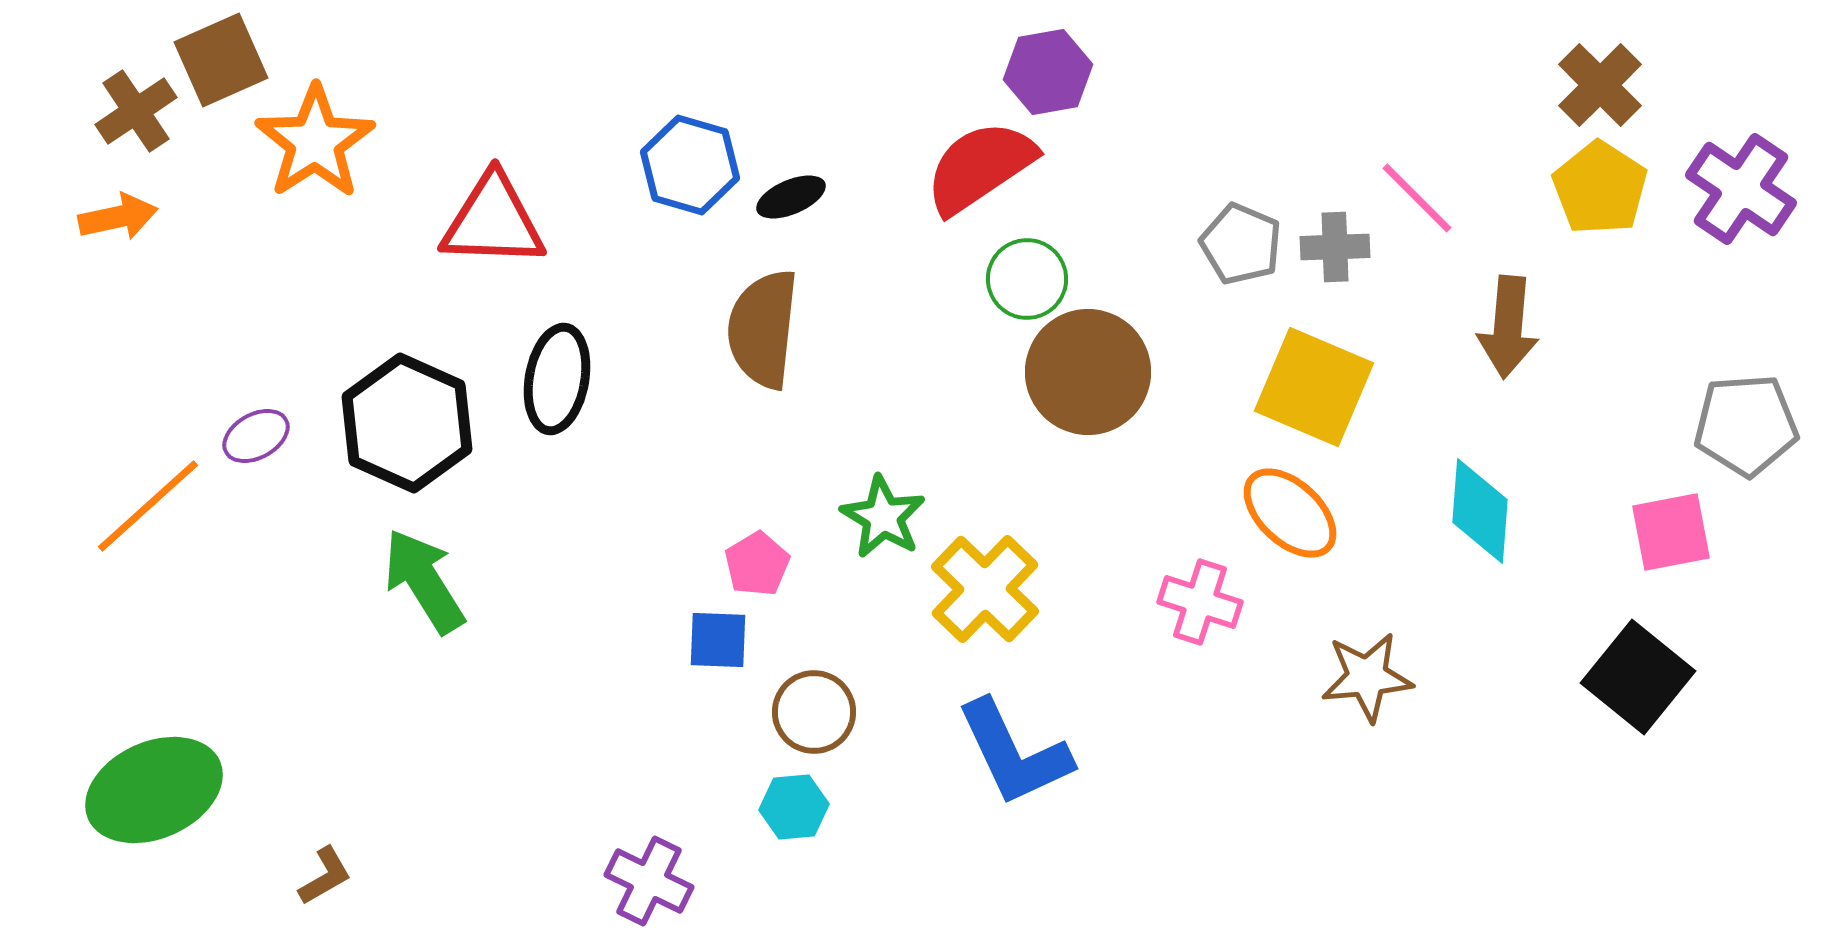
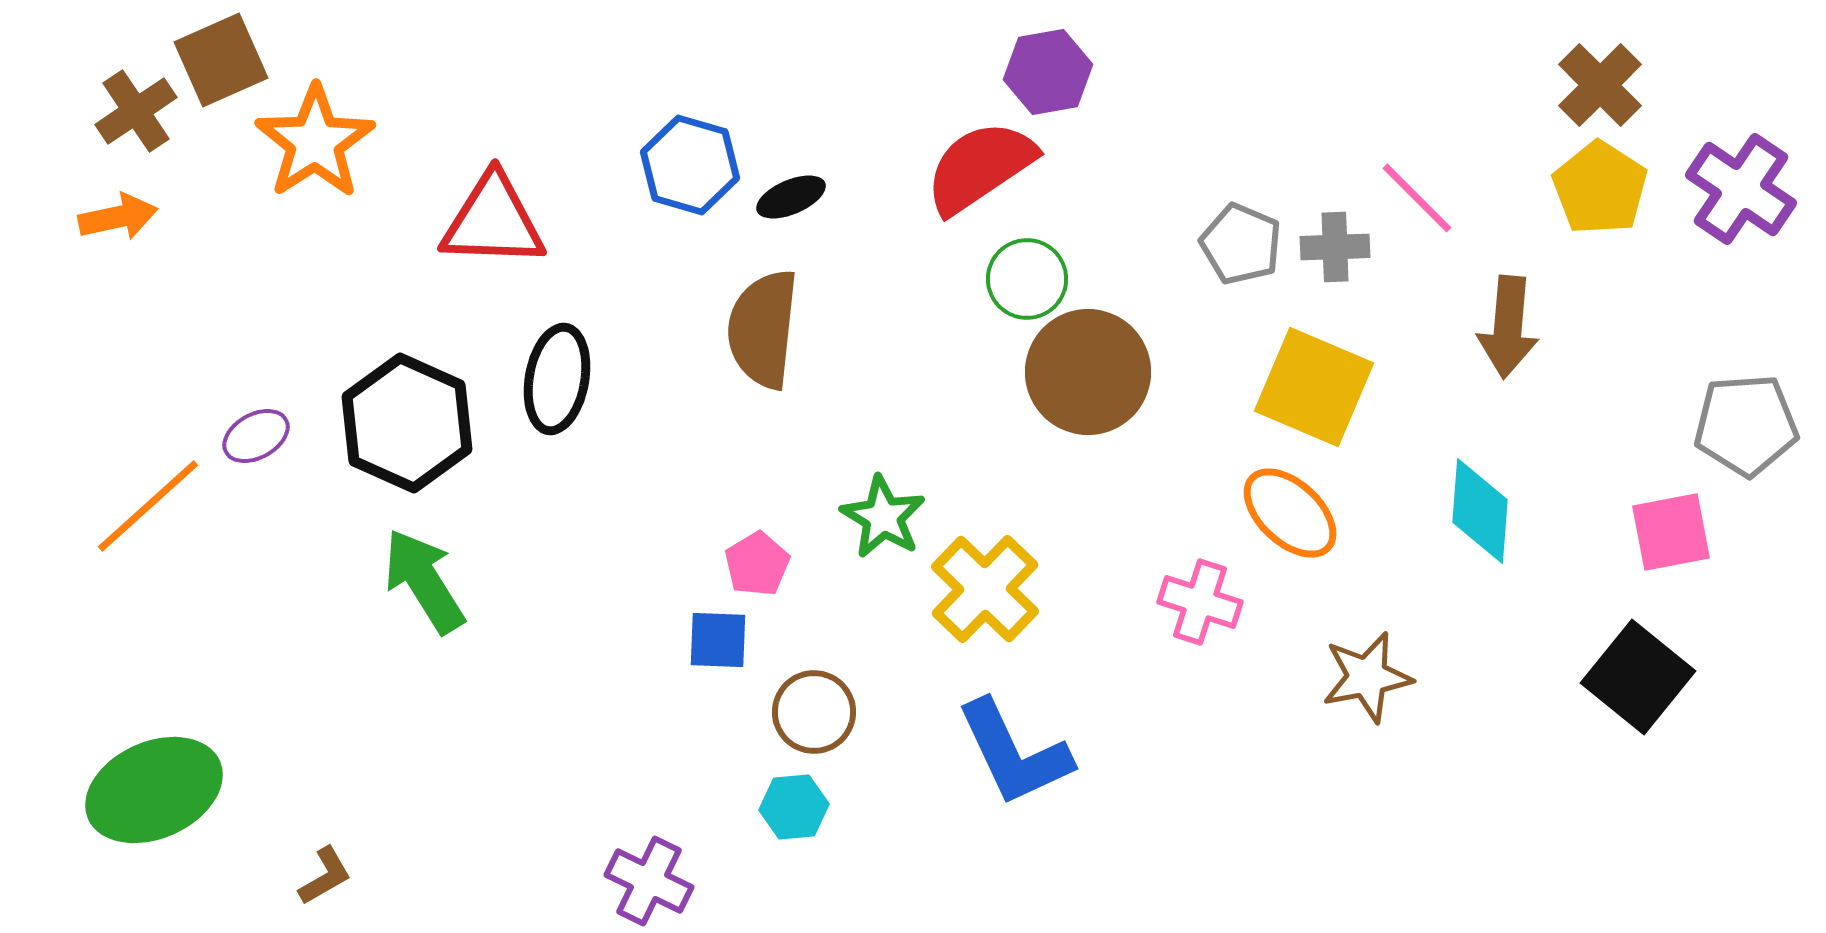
brown star at (1367, 677): rotated 6 degrees counterclockwise
